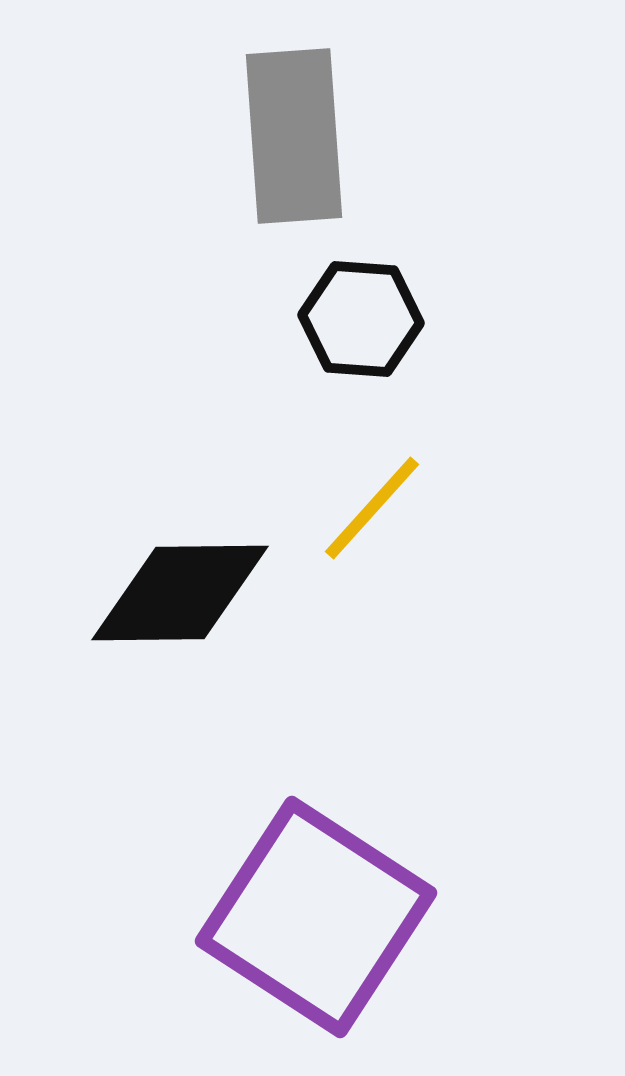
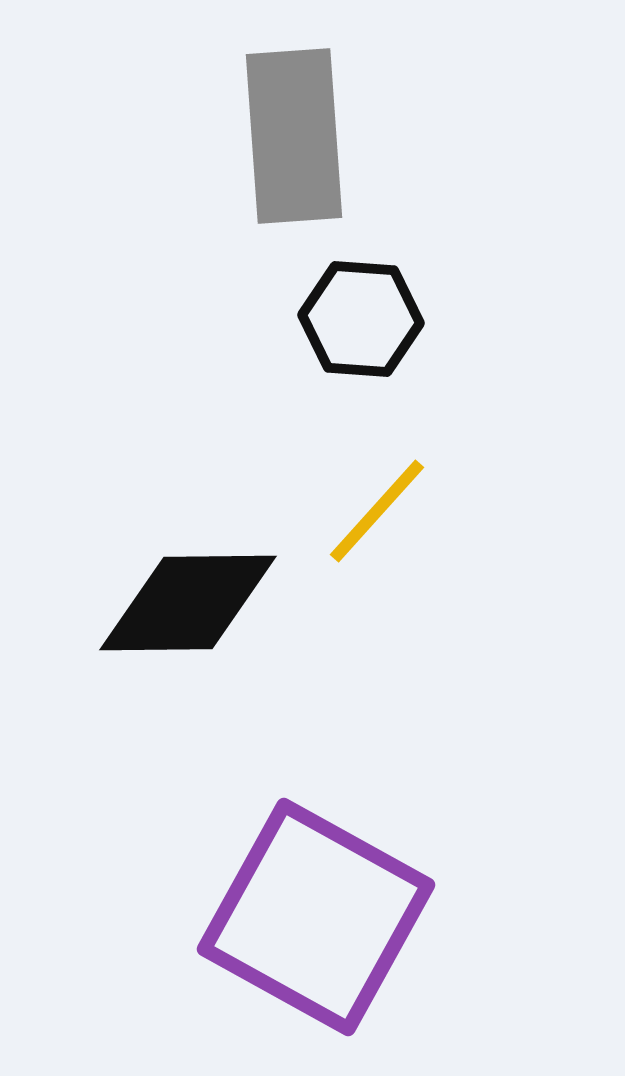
yellow line: moved 5 px right, 3 px down
black diamond: moved 8 px right, 10 px down
purple square: rotated 4 degrees counterclockwise
